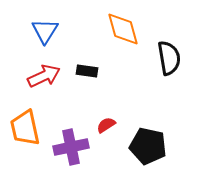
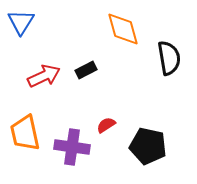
blue triangle: moved 24 px left, 9 px up
black rectangle: moved 1 px left, 1 px up; rotated 35 degrees counterclockwise
orange trapezoid: moved 5 px down
purple cross: moved 1 px right; rotated 20 degrees clockwise
